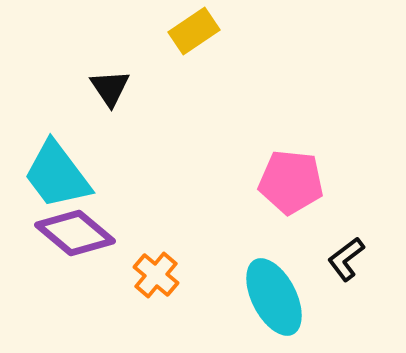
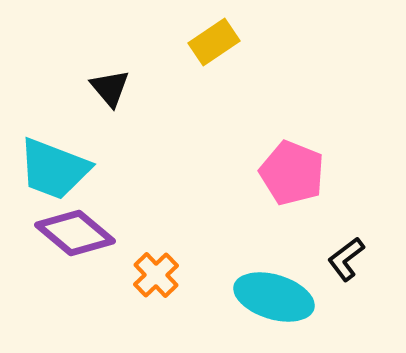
yellow rectangle: moved 20 px right, 11 px down
black triangle: rotated 6 degrees counterclockwise
cyan trapezoid: moved 3 px left, 6 px up; rotated 32 degrees counterclockwise
pink pentagon: moved 1 px right, 9 px up; rotated 16 degrees clockwise
orange cross: rotated 6 degrees clockwise
cyan ellipse: rotated 46 degrees counterclockwise
